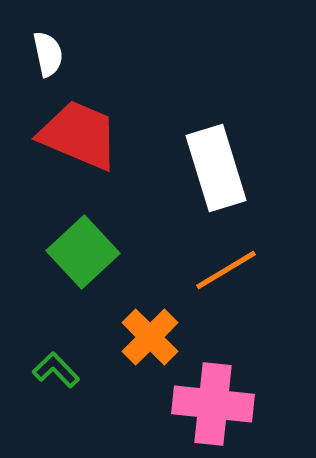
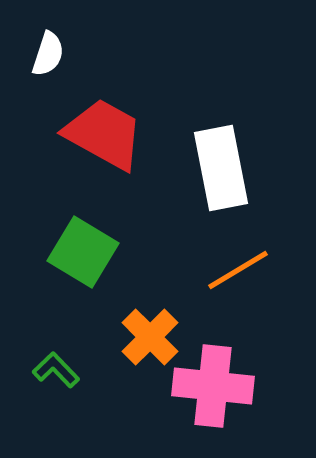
white semicircle: rotated 30 degrees clockwise
red trapezoid: moved 25 px right, 1 px up; rotated 6 degrees clockwise
white rectangle: moved 5 px right; rotated 6 degrees clockwise
green square: rotated 16 degrees counterclockwise
orange line: moved 12 px right
pink cross: moved 18 px up
